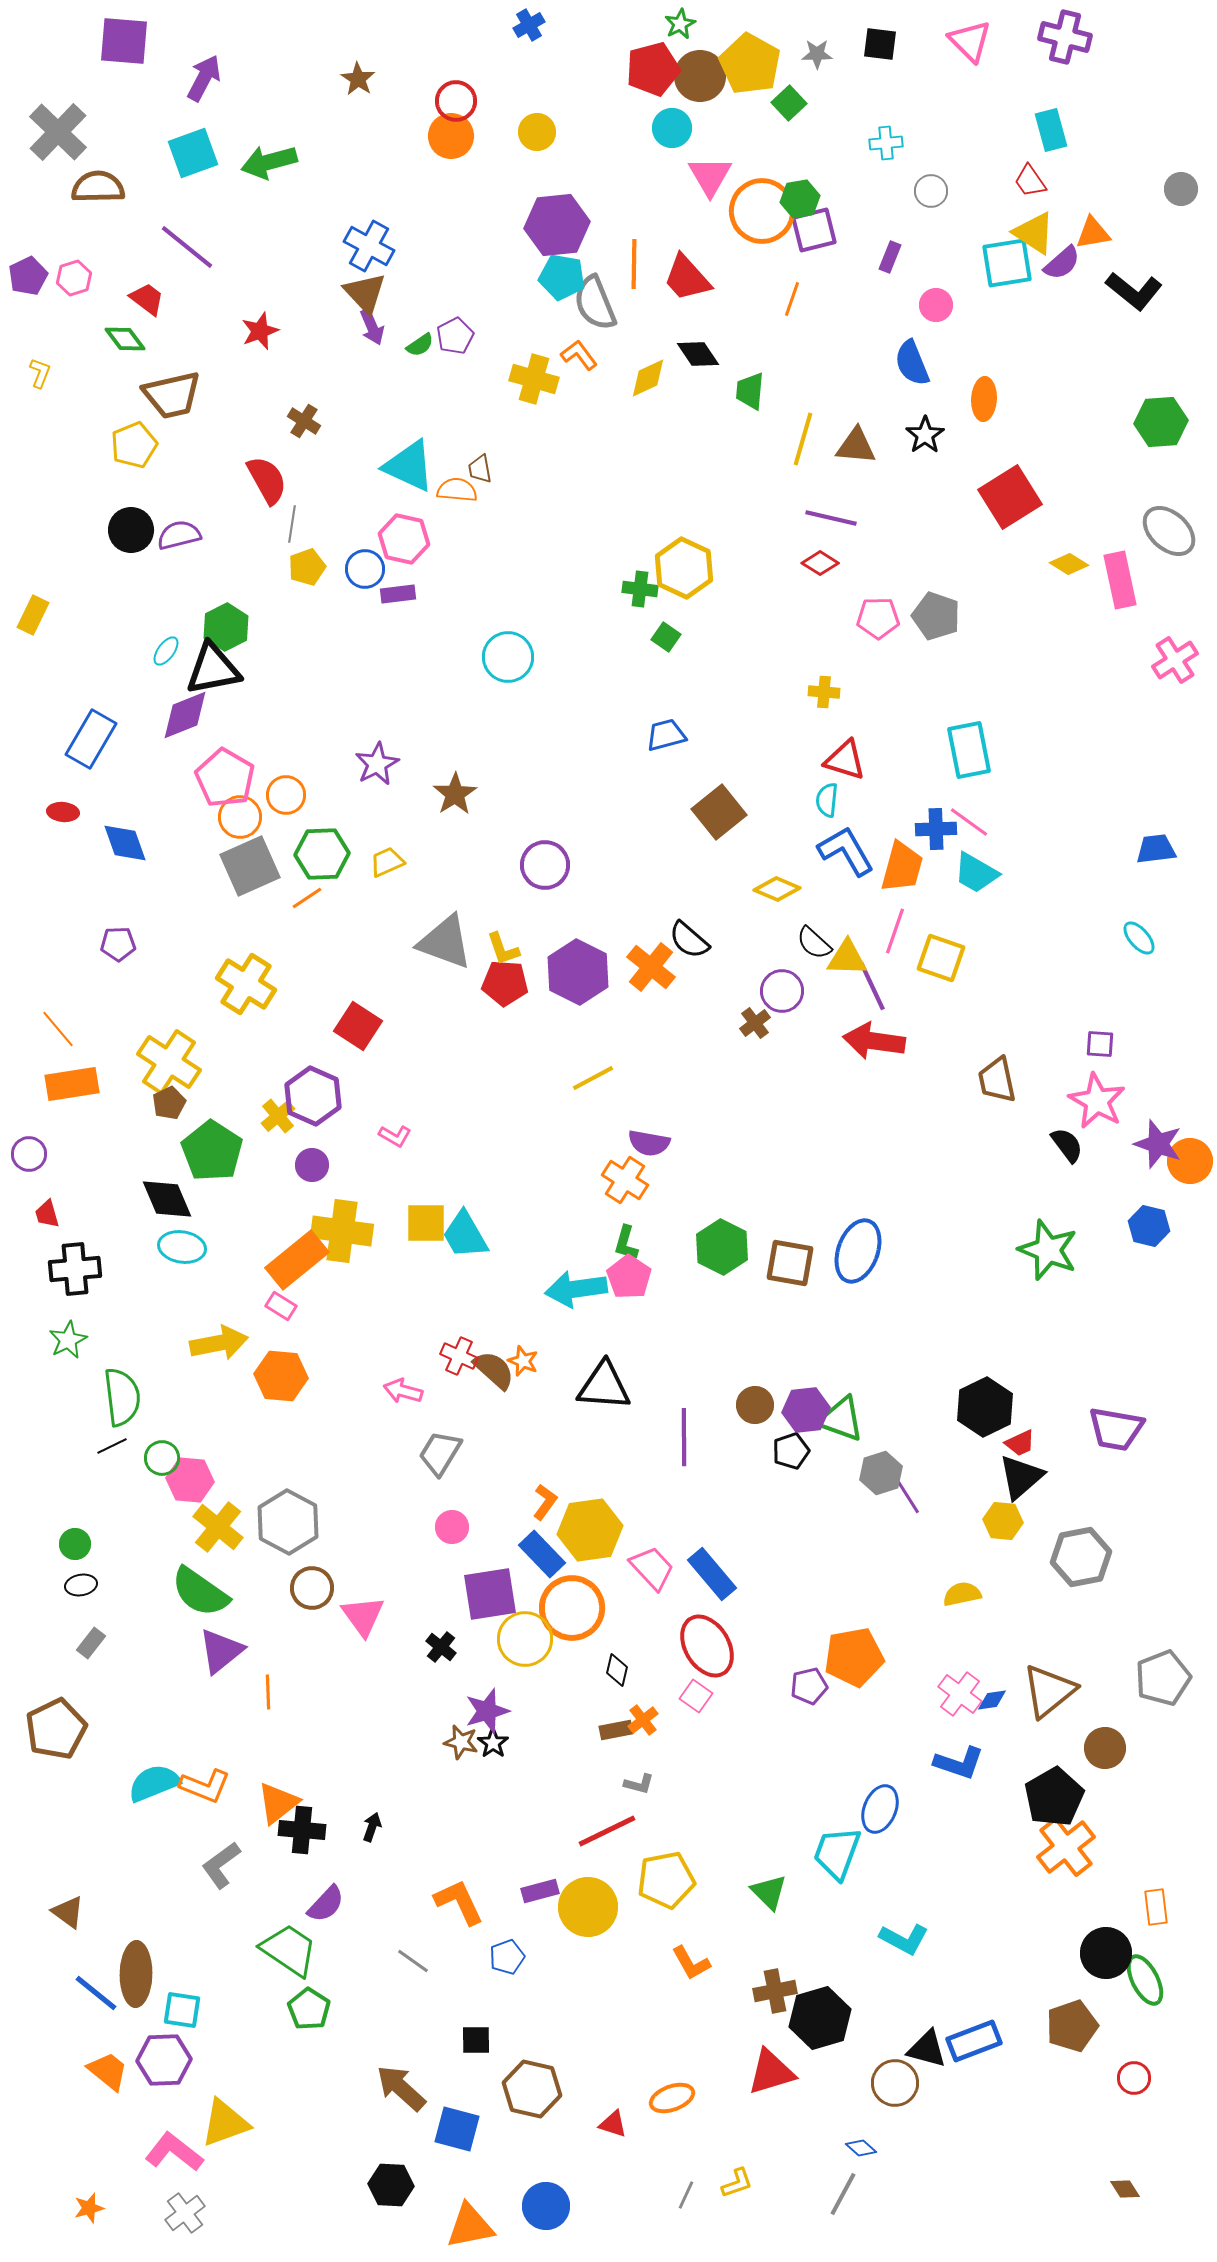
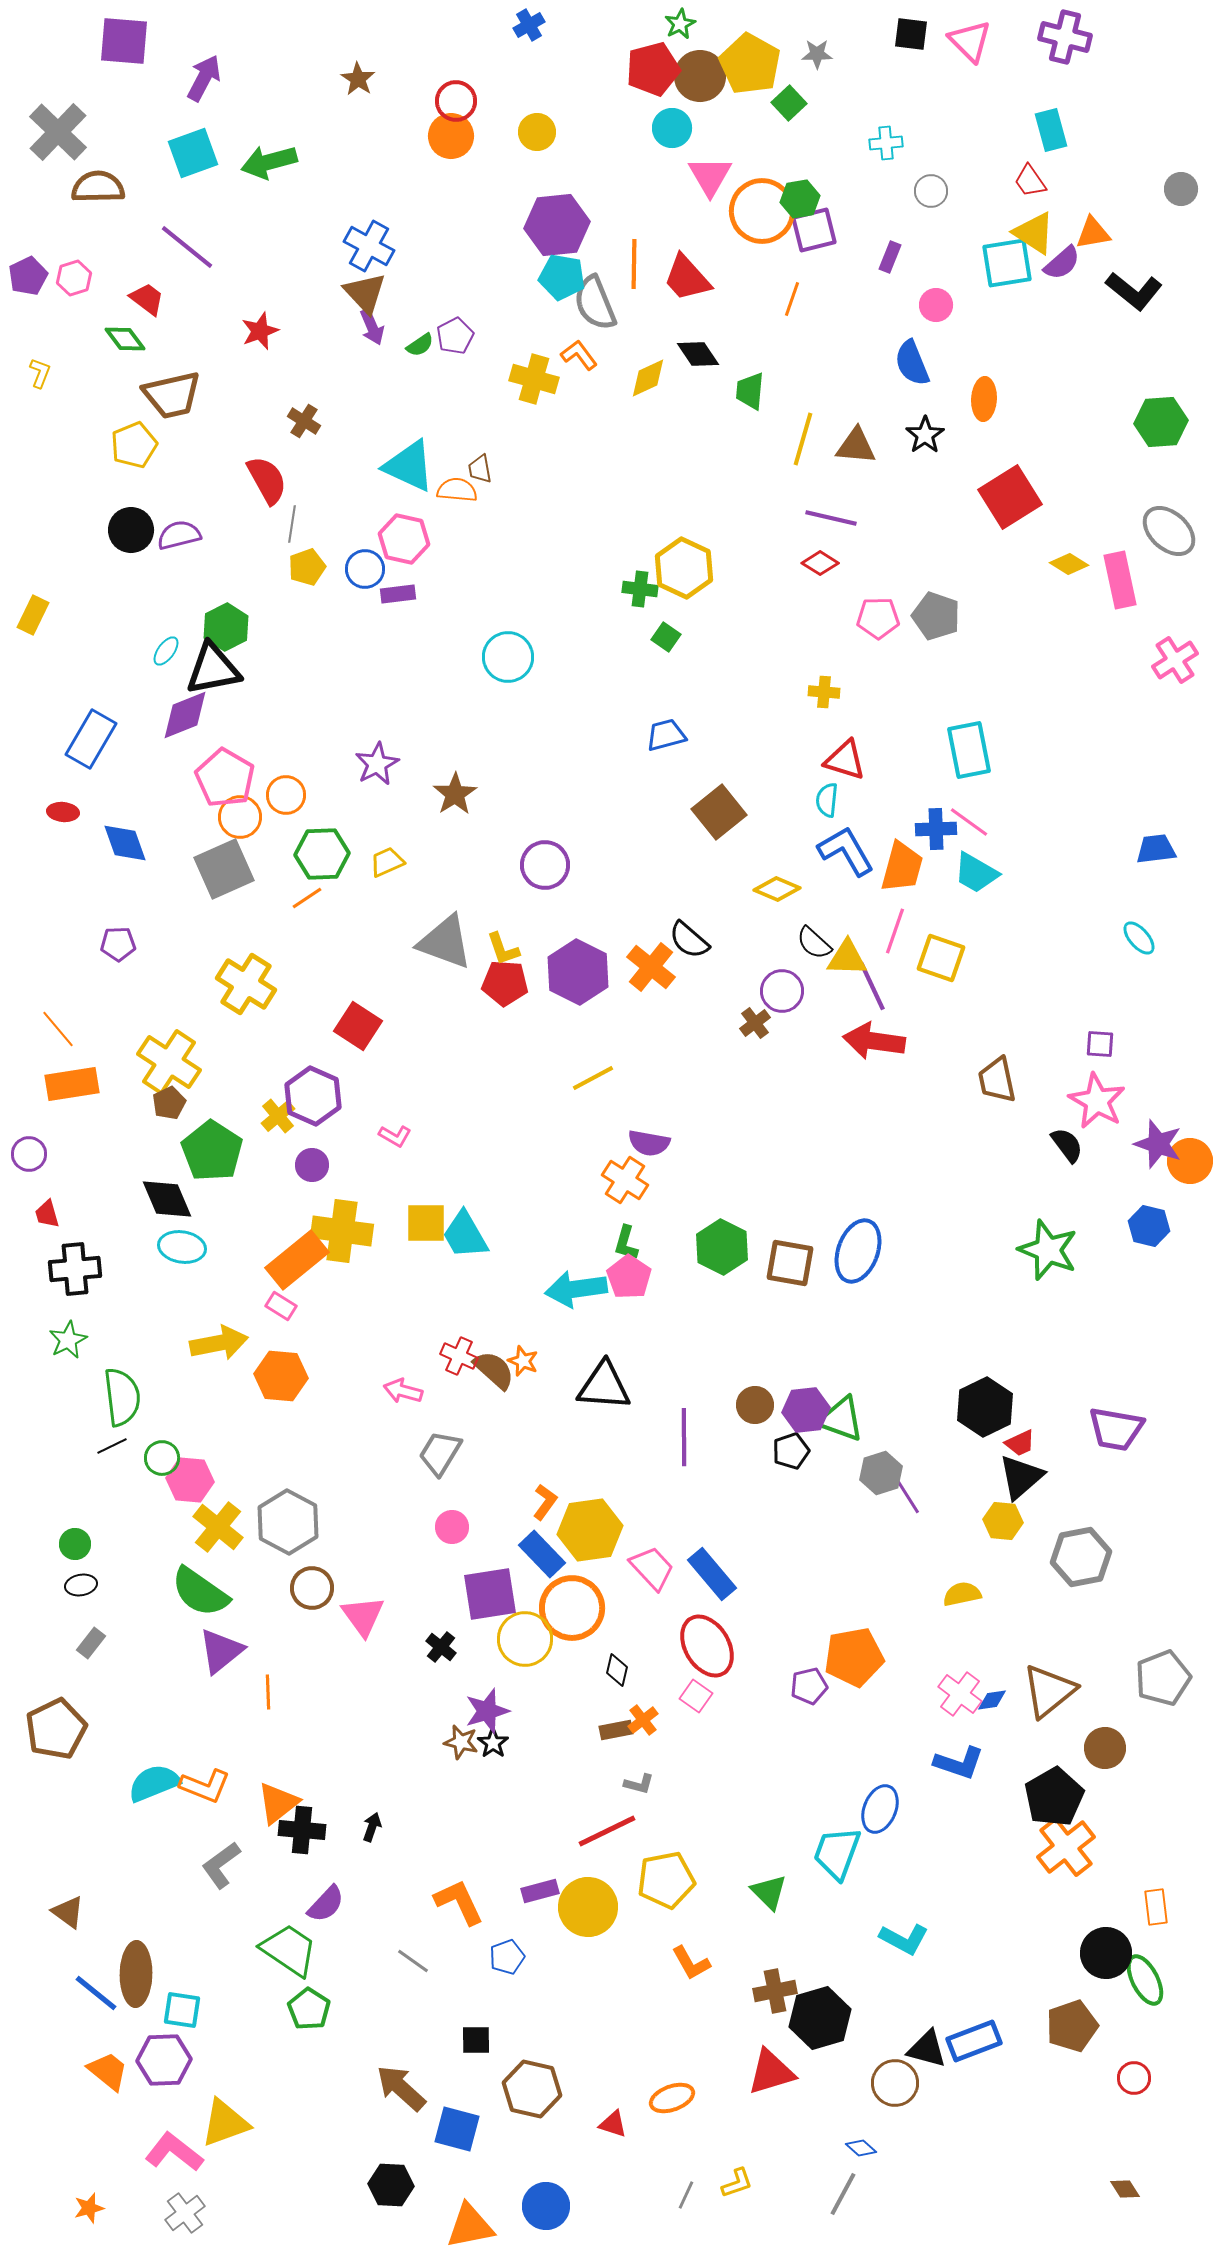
black square at (880, 44): moved 31 px right, 10 px up
gray square at (250, 866): moved 26 px left, 3 px down
